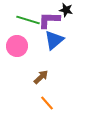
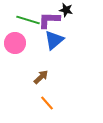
pink circle: moved 2 px left, 3 px up
